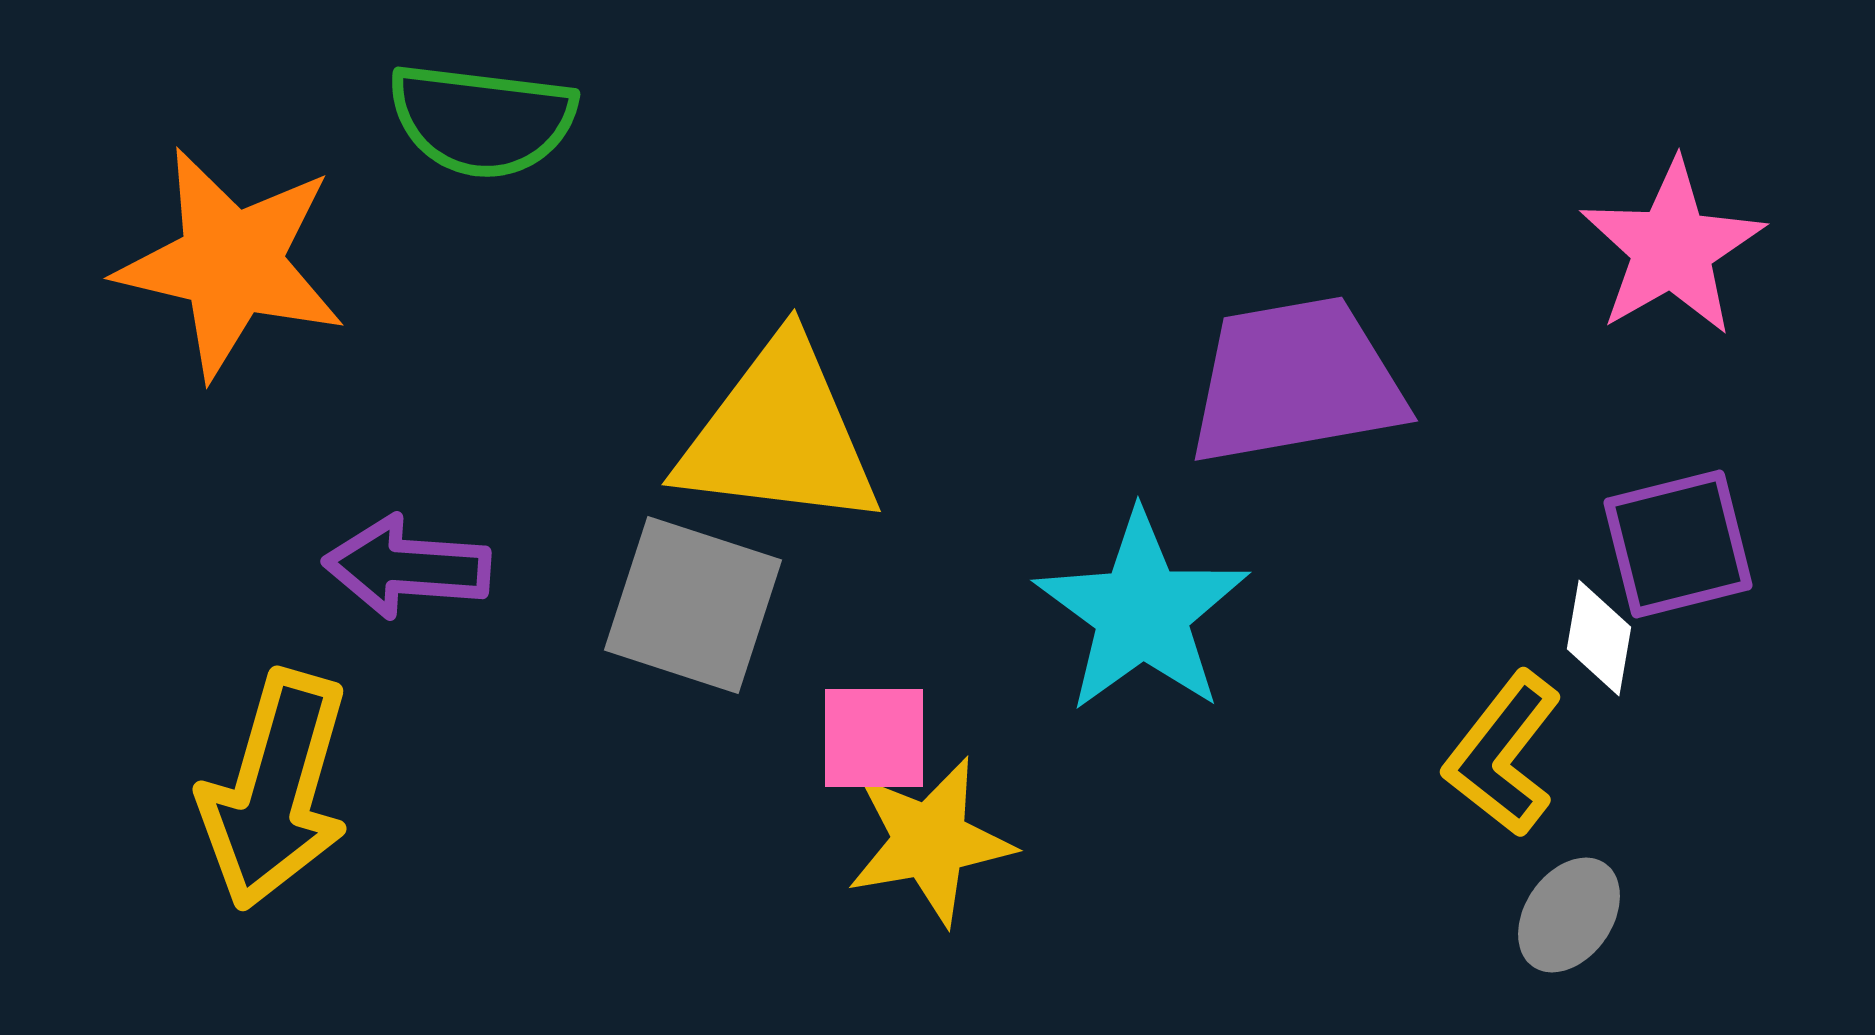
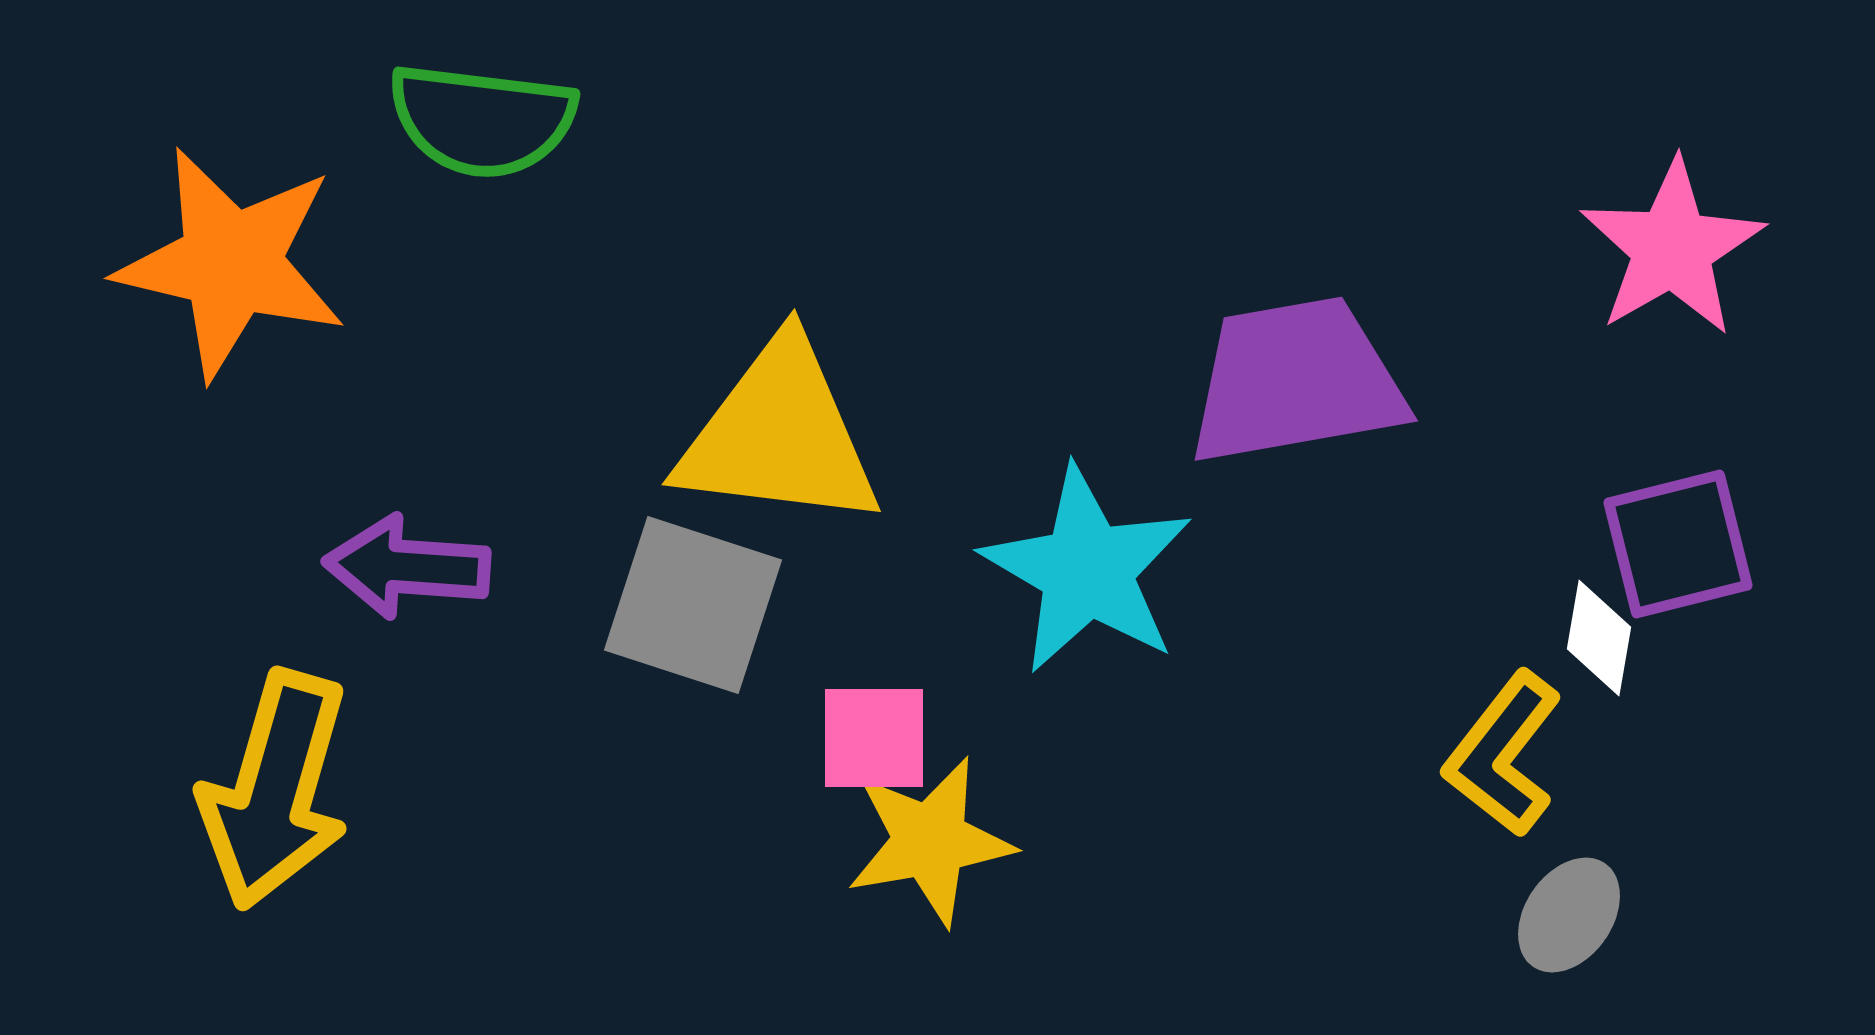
cyan star: moved 55 px left, 42 px up; rotated 6 degrees counterclockwise
